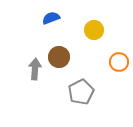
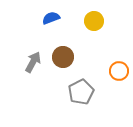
yellow circle: moved 9 px up
brown circle: moved 4 px right
orange circle: moved 9 px down
gray arrow: moved 2 px left, 7 px up; rotated 25 degrees clockwise
